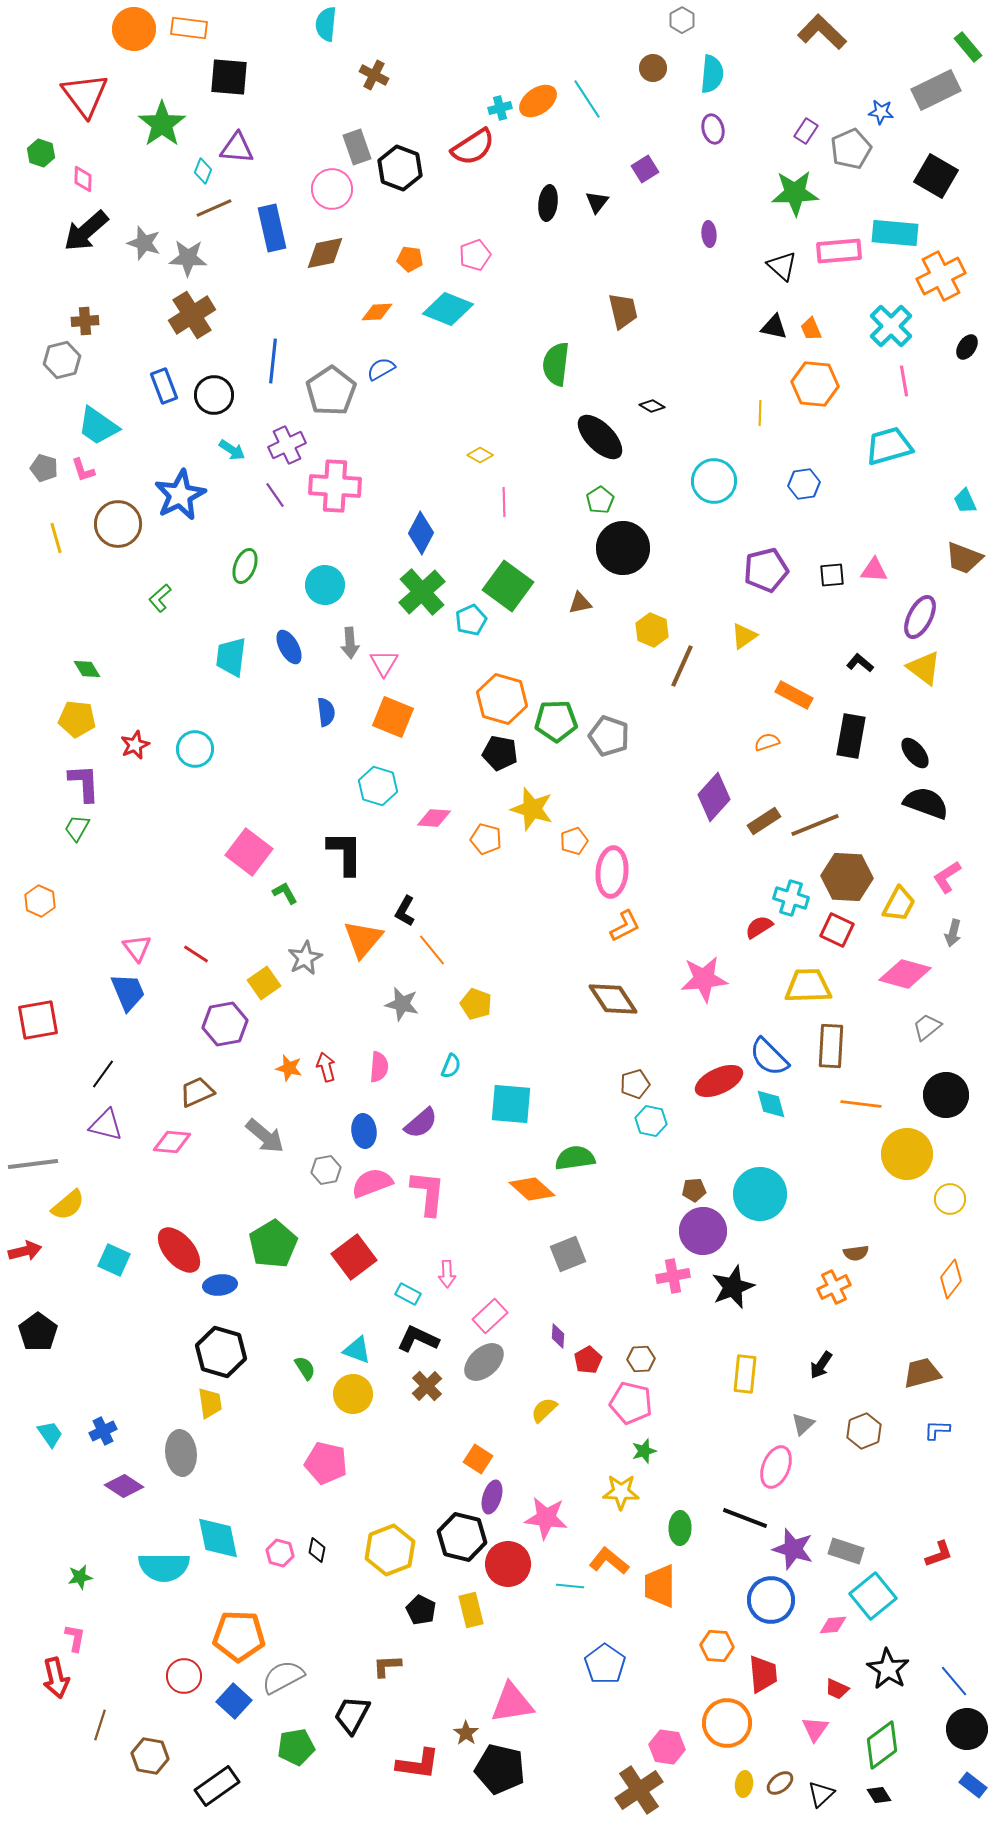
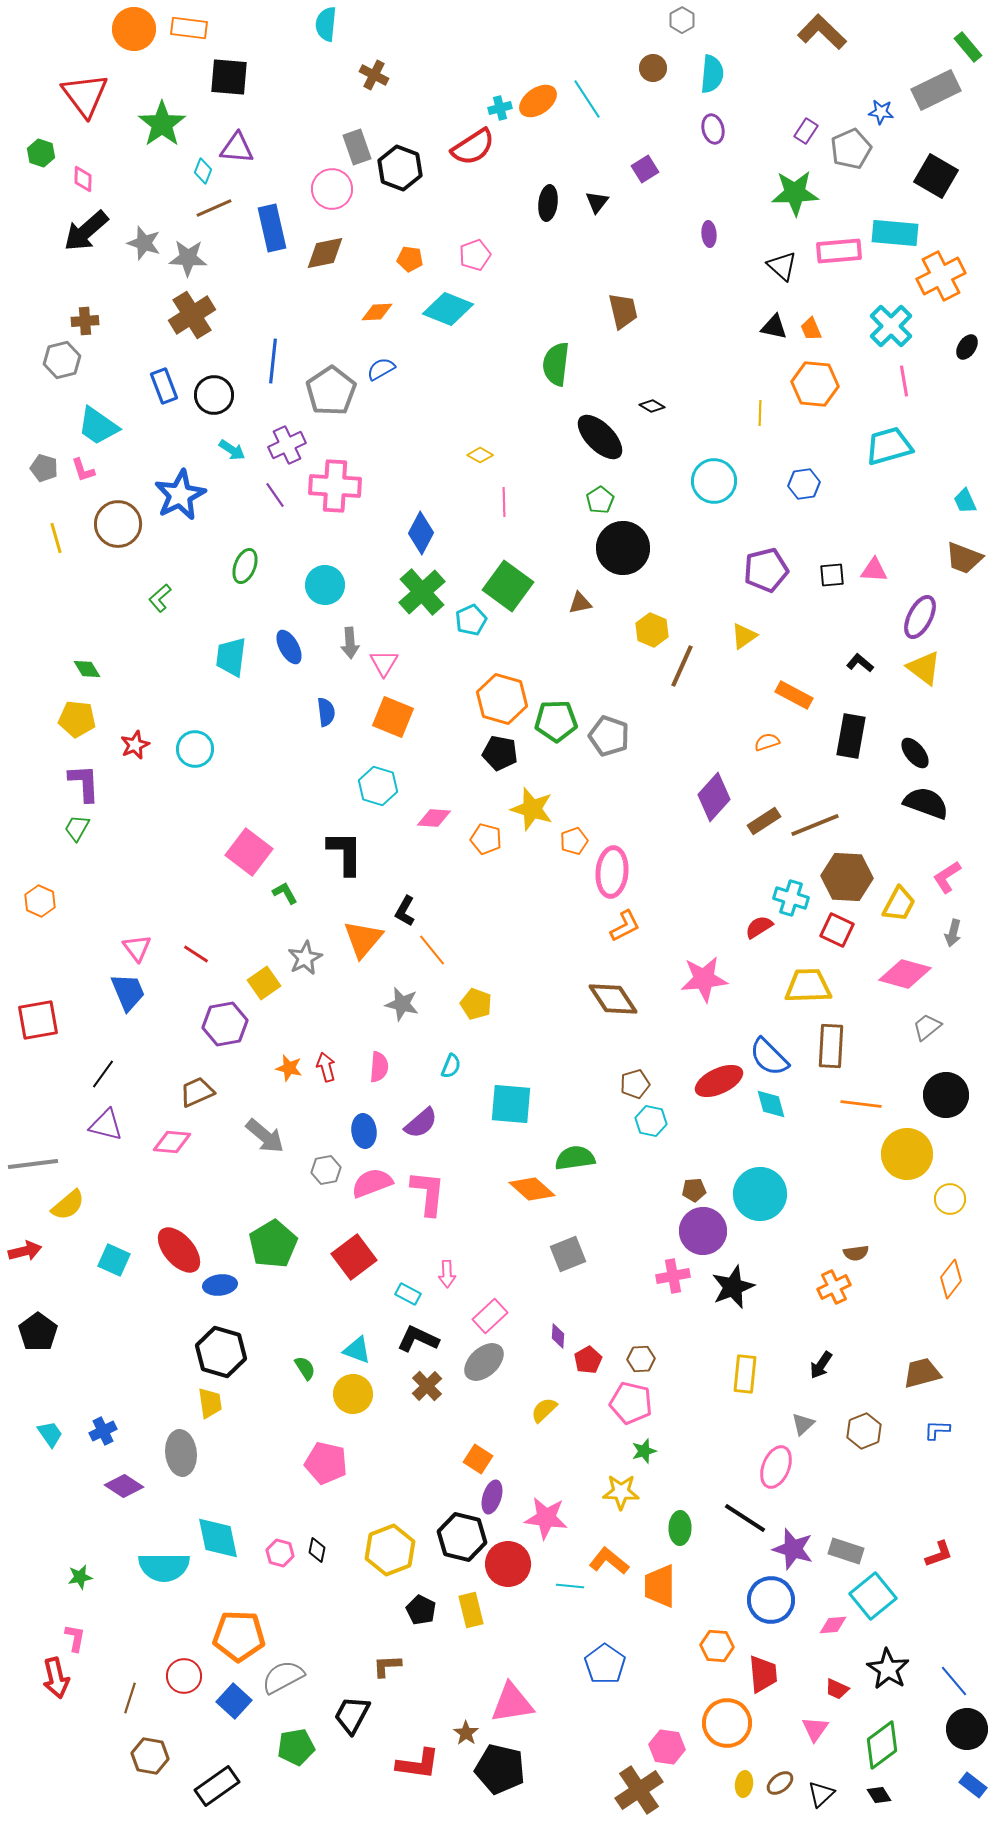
black line at (745, 1518): rotated 12 degrees clockwise
brown line at (100, 1725): moved 30 px right, 27 px up
